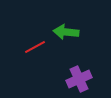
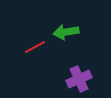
green arrow: rotated 15 degrees counterclockwise
